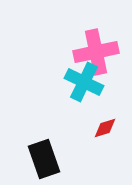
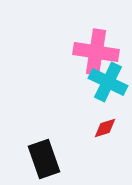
pink cross: rotated 21 degrees clockwise
cyan cross: moved 24 px right
